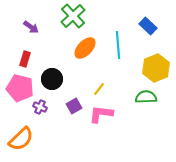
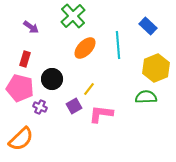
yellow line: moved 10 px left
